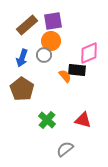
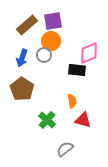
orange semicircle: moved 7 px right, 25 px down; rotated 32 degrees clockwise
